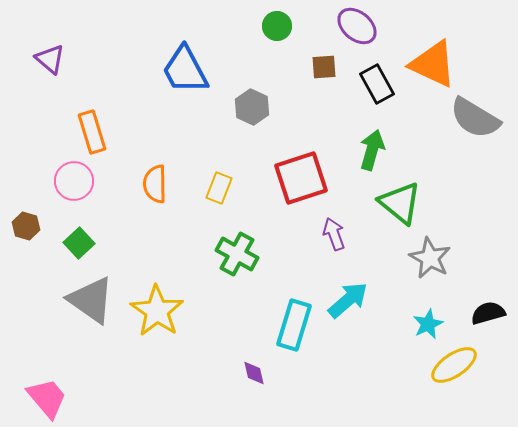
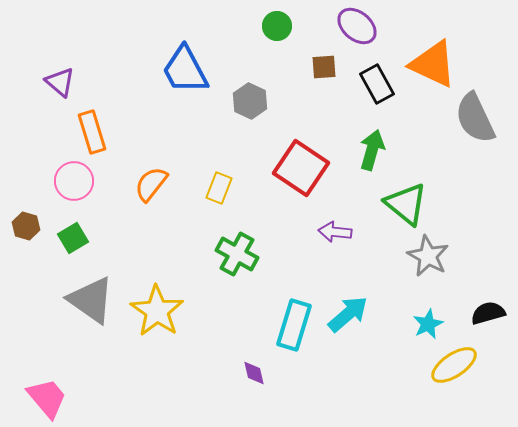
purple triangle: moved 10 px right, 23 px down
gray hexagon: moved 2 px left, 6 px up
gray semicircle: rotated 34 degrees clockwise
red square: moved 10 px up; rotated 38 degrees counterclockwise
orange semicircle: moved 4 px left; rotated 39 degrees clockwise
green triangle: moved 6 px right, 1 px down
purple arrow: moved 1 px right, 2 px up; rotated 64 degrees counterclockwise
green square: moved 6 px left, 5 px up; rotated 12 degrees clockwise
gray star: moved 2 px left, 2 px up
cyan arrow: moved 14 px down
